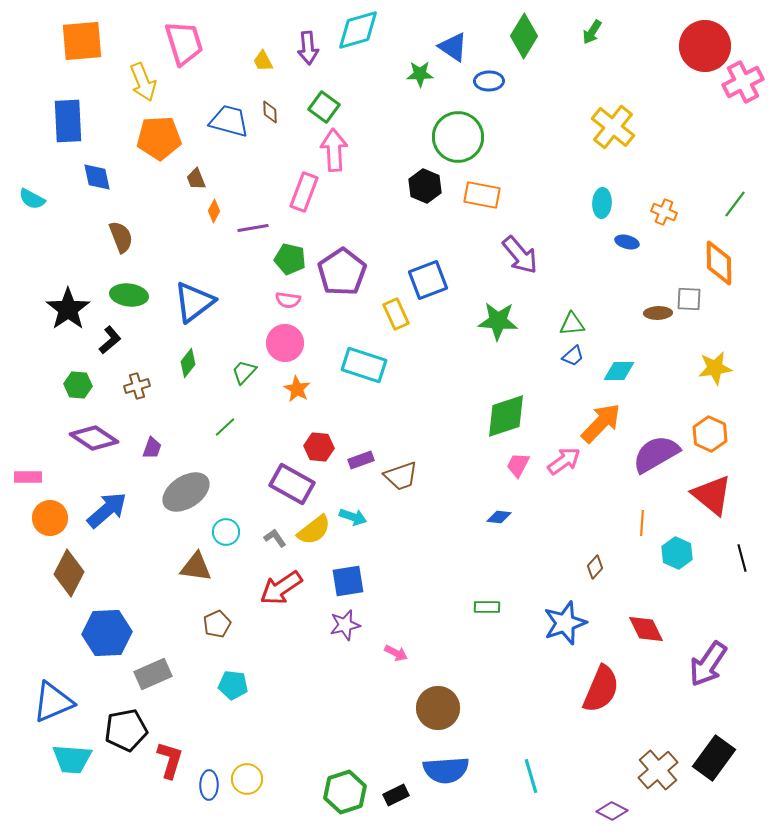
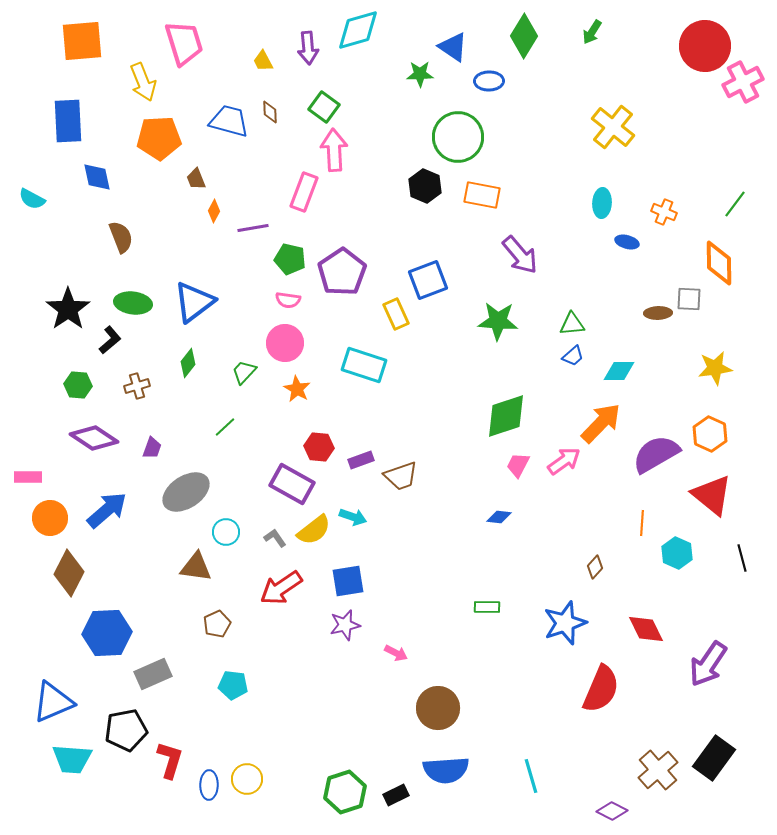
green ellipse at (129, 295): moved 4 px right, 8 px down
